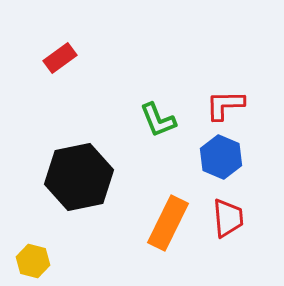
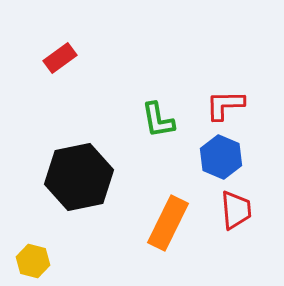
green L-shape: rotated 12 degrees clockwise
red trapezoid: moved 8 px right, 8 px up
